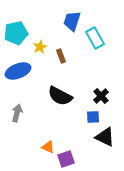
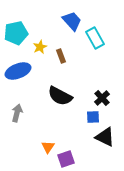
blue trapezoid: rotated 120 degrees clockwise
black cross: moved 1 px right, 2 px down
orange triangle: rotated 40 degrees clockwise
